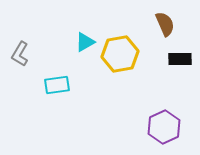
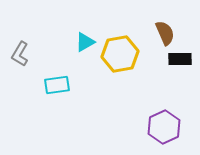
brown semicircle: moved 9 px down
